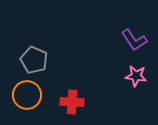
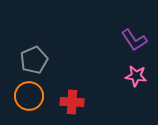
gray pentagon: rotated 24 degrees clockwise
orange circle: moved 2 px right, 1 px down
